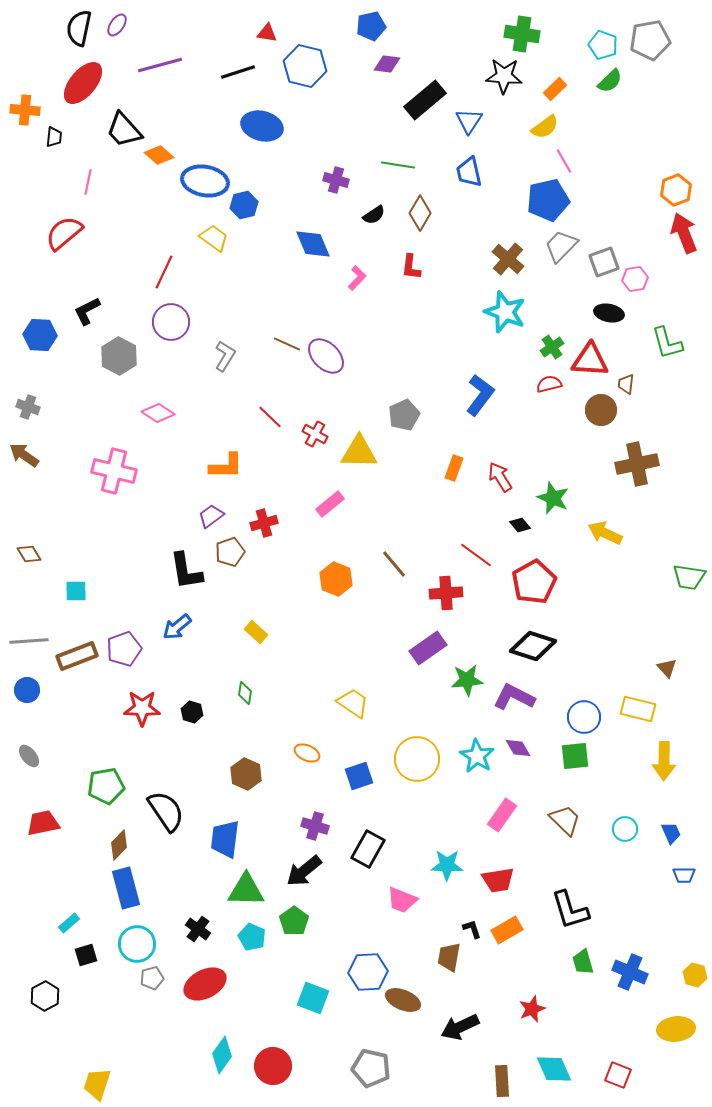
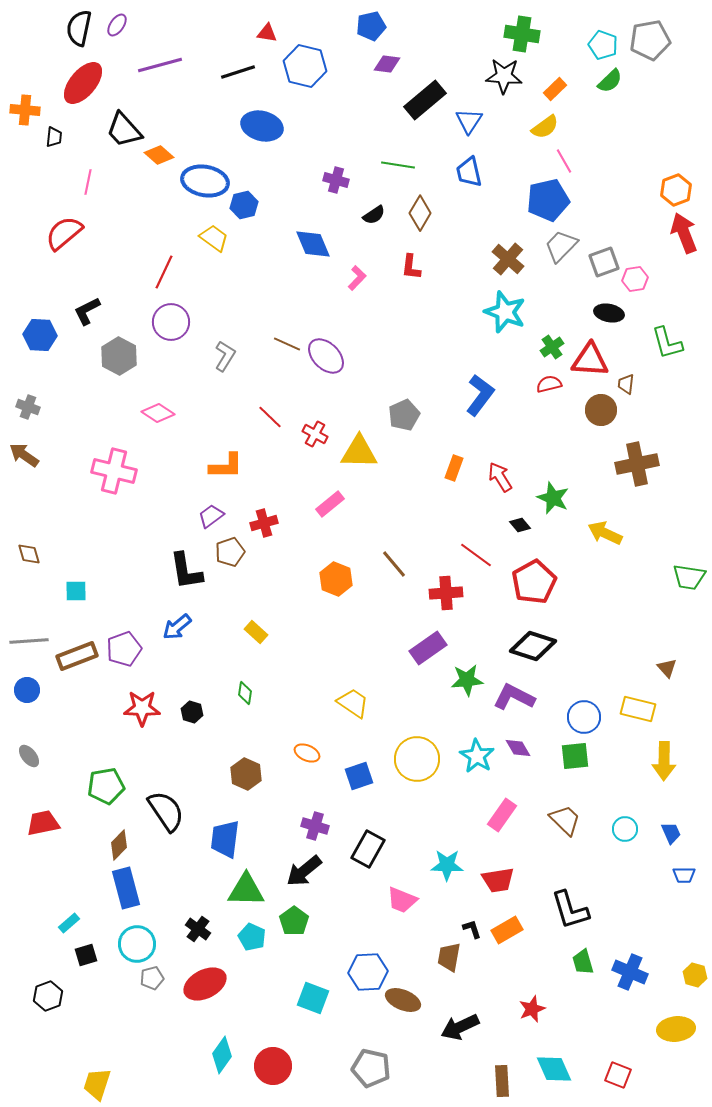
brown diamond at (29, 554): rotated 15 degrees clockwise
black hexagon at (45, 996): moved 3 px right; rotated 8 degrees clockwise
